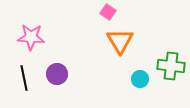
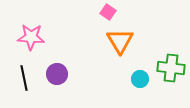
green cross: moved 2 px down
